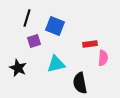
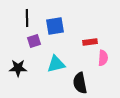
black line: rotated 18 degrees counterclockwise
blue square: rotated 30 degrees counterclockwise
red rectangle: moved 2 px up
black star: rotated 24 degrees counterclockwise
